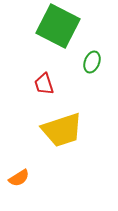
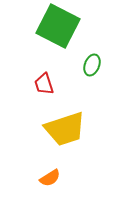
green ellipse: moved 3 px down
yellow trapezoid: moved 3 px right, 1 px up
orange semicircle: moved 31 px right
